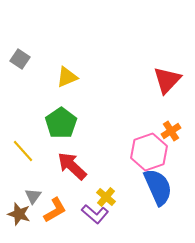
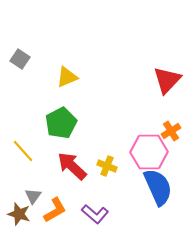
green pentagon: rotated 8 degrees clockwise
pink hexagon: rotated 18 degrees clockwise
yellow cross: moved 1 px right, 31 px up; rotated 18 degrees counterclockwise
